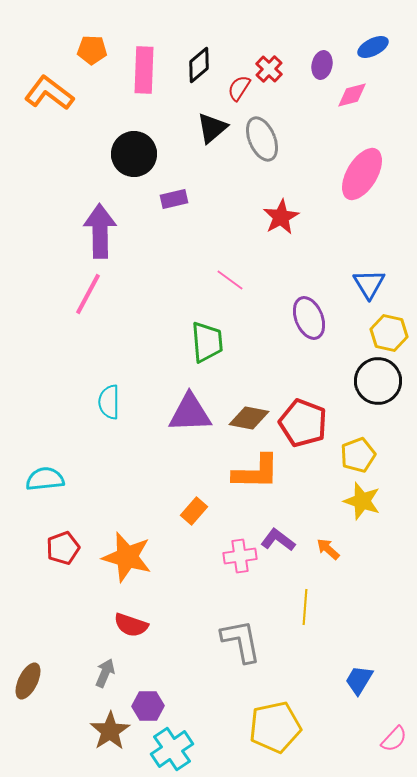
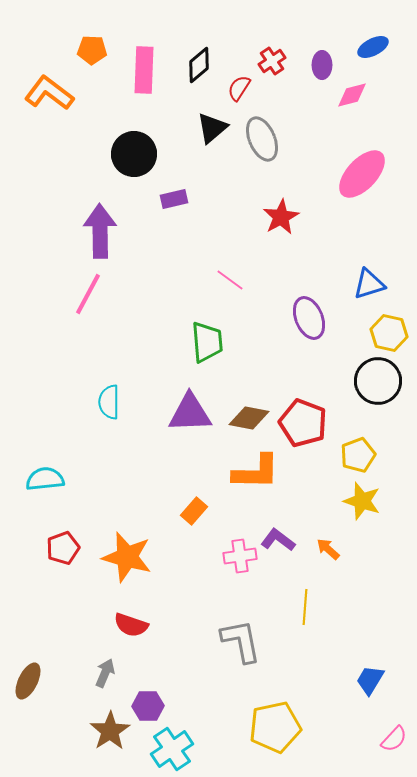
purple ellipse at (322, 65): rotated 12 degrees counterclockwise
red cross at (269, 69): moved 3 px right, 8 px up; rotated 12 degrees clockwise
pink ellipse at (362, 174): rotated 12 degrees clockwise
blue triangle at (369, 284): rotated 44 degrees clockwise
blue trapezoid at (359, 680): moved 11 px right
